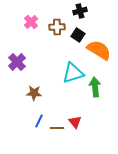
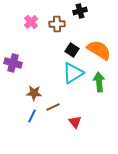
brown cross: moved 3 px up
black square: moved 6 px left, 15 px down
purple cross: moved 4 px left, 1 px down; rotated 30 degrees counterclockwise
cyan triangle: rotated 15 degrees counterclockwise
green arrow: moved 4 px right, 5 px up
blue line: moved 7 px left, 5 px up
brown line: moved 4 px left, 21 px up; rotated 24 degrees counterclockwise
